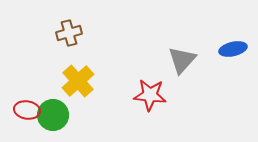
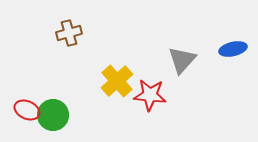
yellow cross: moved 39 px right
red ellipse: rotated 15 degrees clockwise
